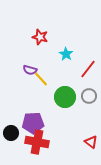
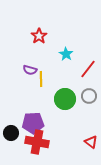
red star: moved 1 px left, 1 px up; rotated 21 degrees clockwise
yellow line: rotated 42 degrees clockwise
green circle: moved 2 px down
